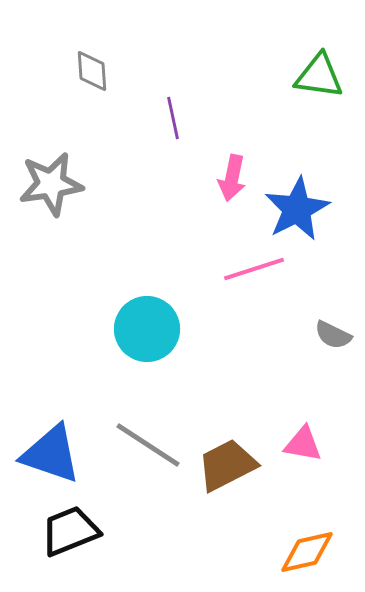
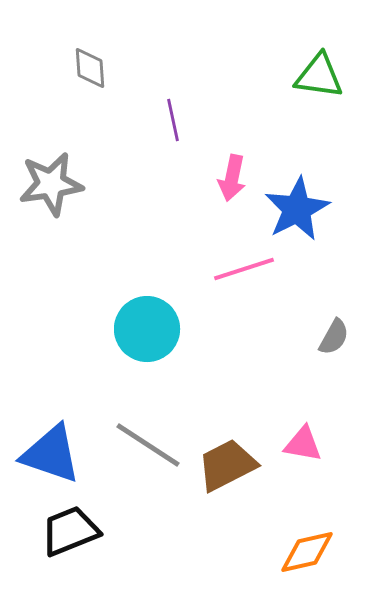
gray diamond: moved 2 px left, 3 px up
purple line: moved 2 px down
pink line: moved 10 px left
gray semicircle: moved 1 px right, 2 px down; rotated 87 degrees counterclockwise
